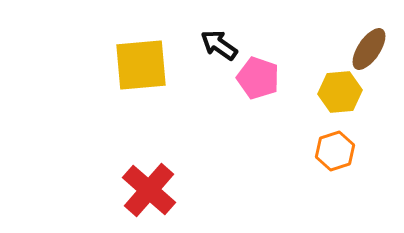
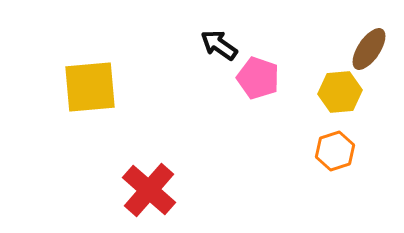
yellow square: moved 51 px left, 22 px down
